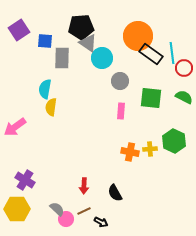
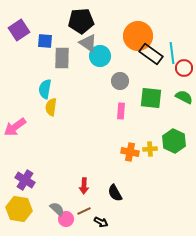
black pentagon: moved 6 px up
cyan circle: moved 2 px left, 2 px up
yellow hexagon: moved 2 px right; rotated 10 degrees clockwise
